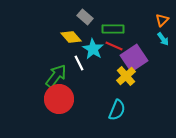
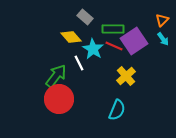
purple square: moved 17 px up
